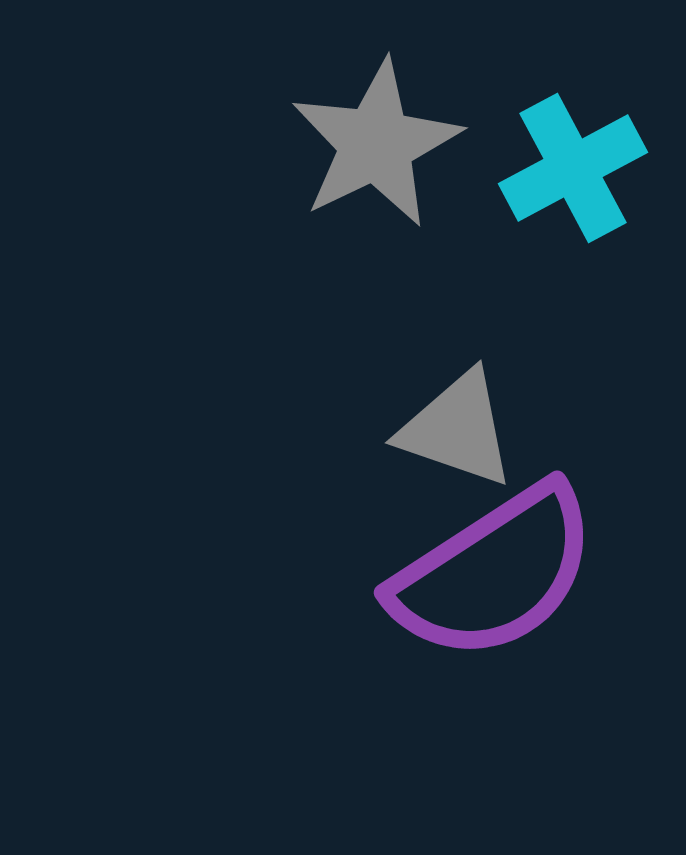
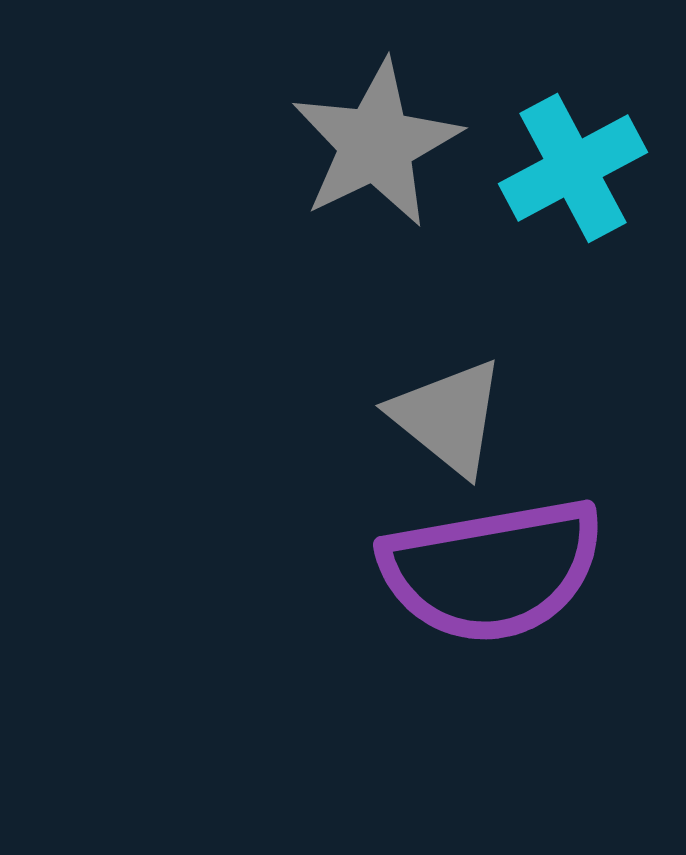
gray triangle: moved 9 px left, 12 px up; rotated 20 degrees clockwise
purple semicircle: moved 2 px left, 3 px up; rotated 23 degrees clockwise
